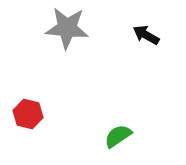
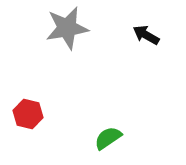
gray star: rotated 15 degrees counterclockwise
green semicircle: moved 10 px left, 2 px down
